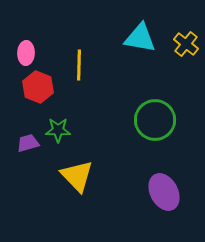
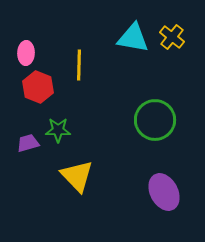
cyan triangle: moved 7 px left
yellow cross: moved 14 px left, 7 px up
